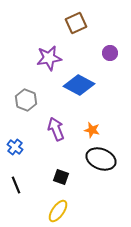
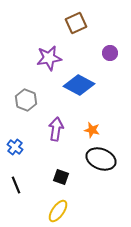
purple arrow: rotated 30 degrees clockwise
